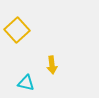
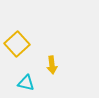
yellow square: moved 14 px down
